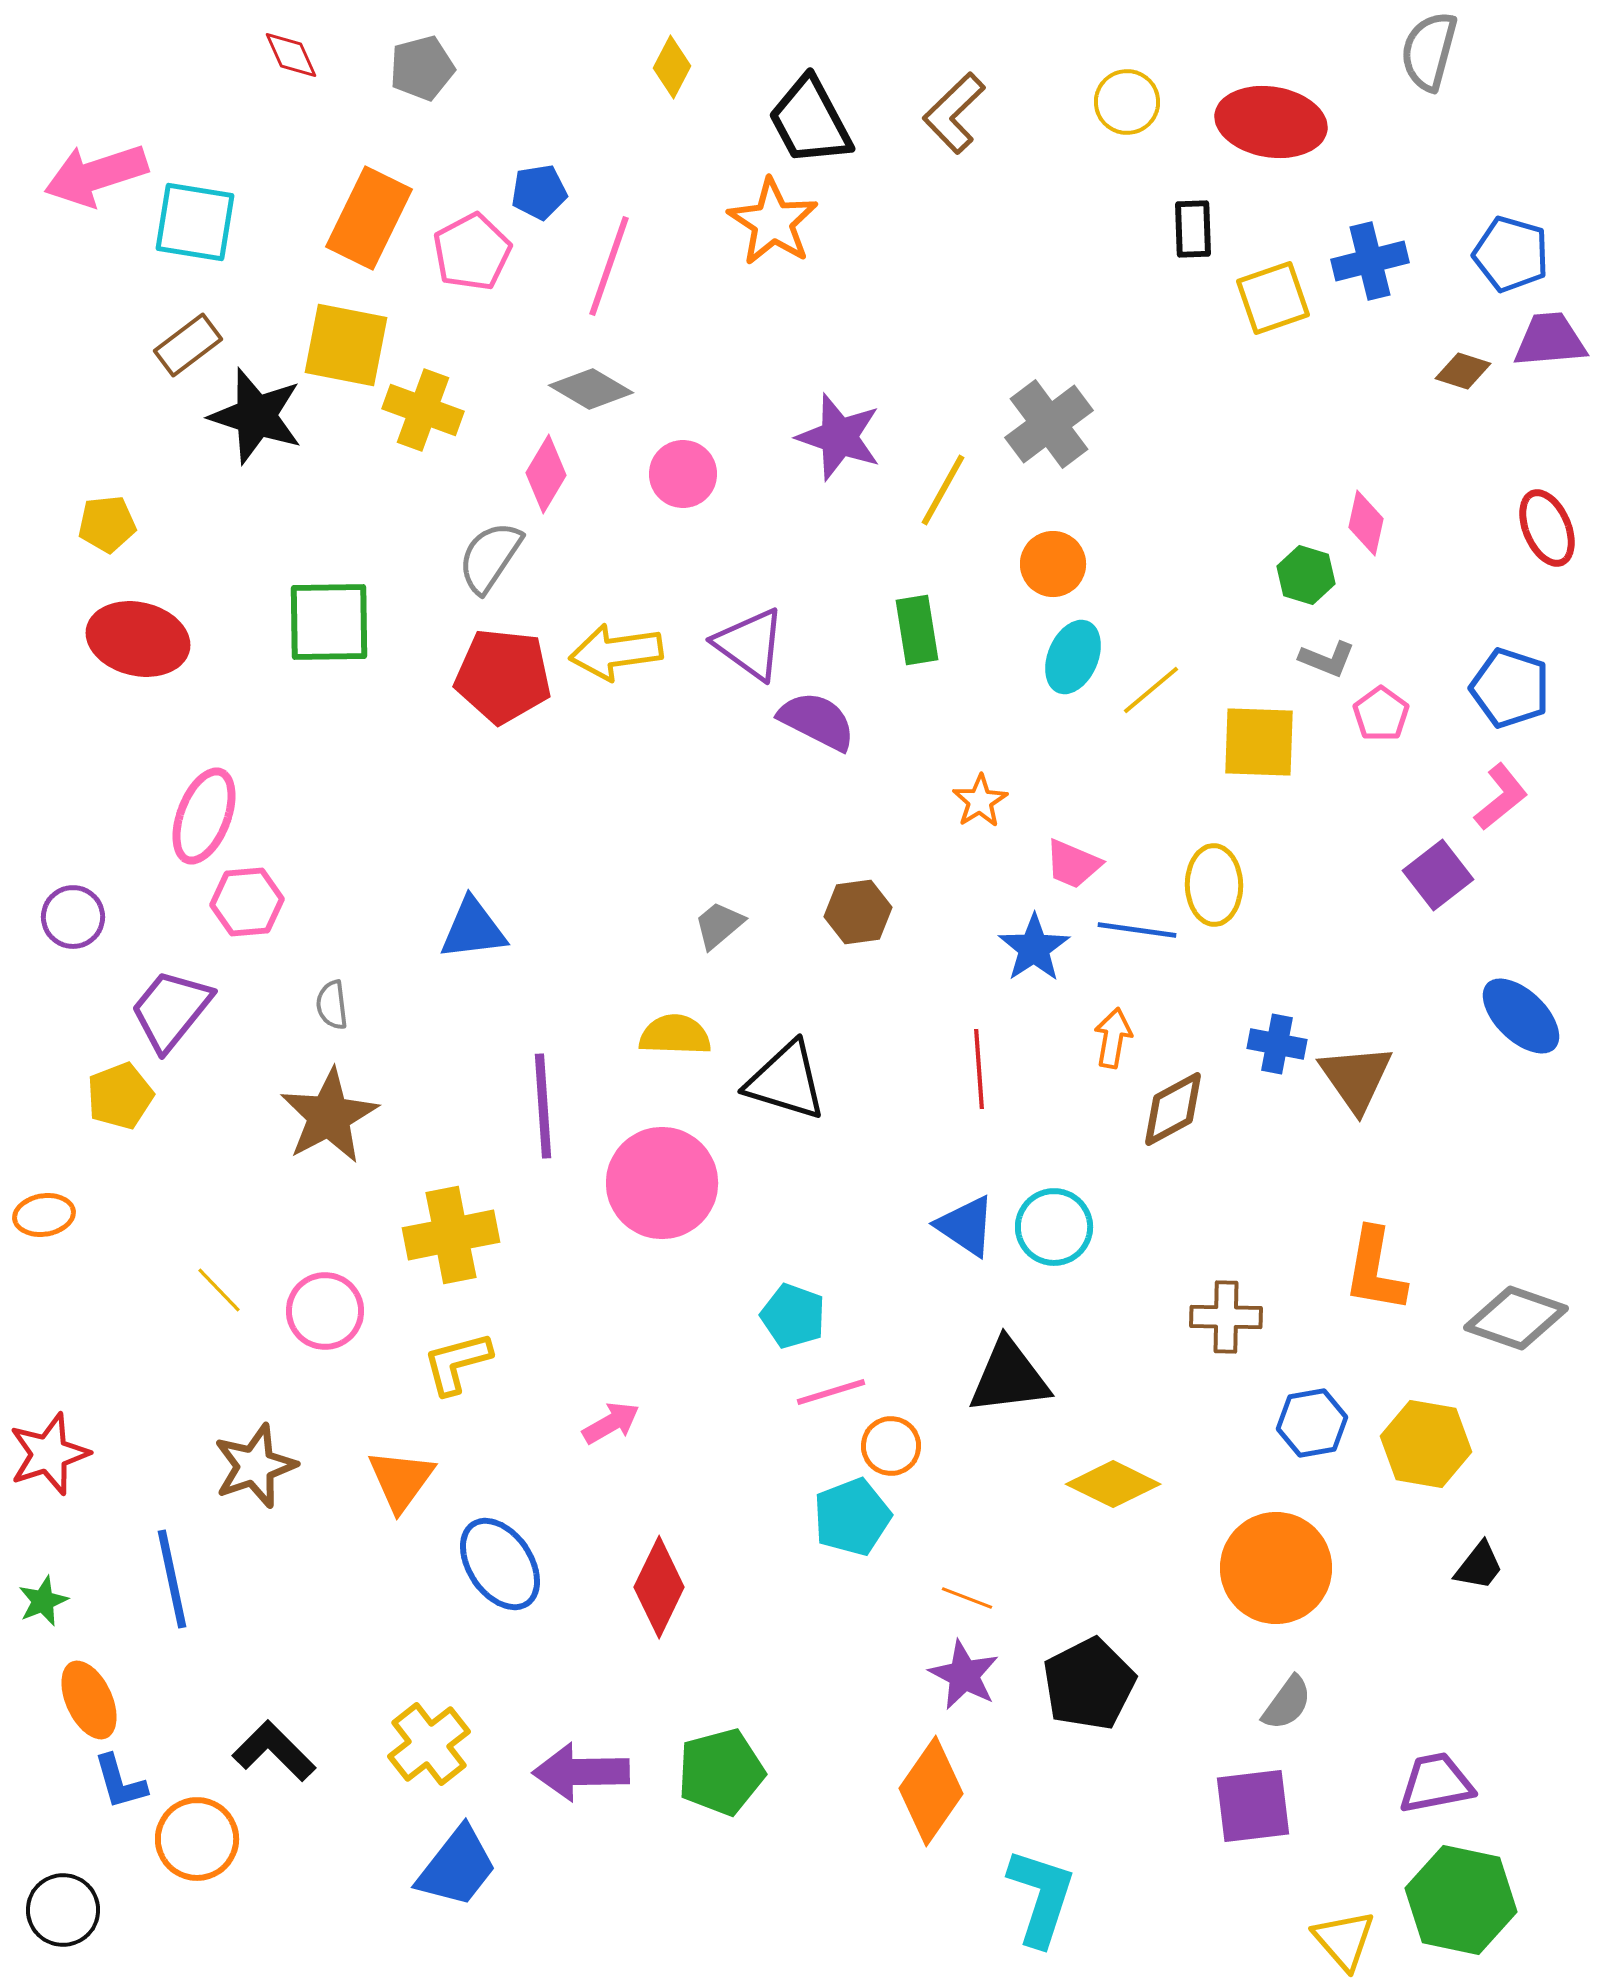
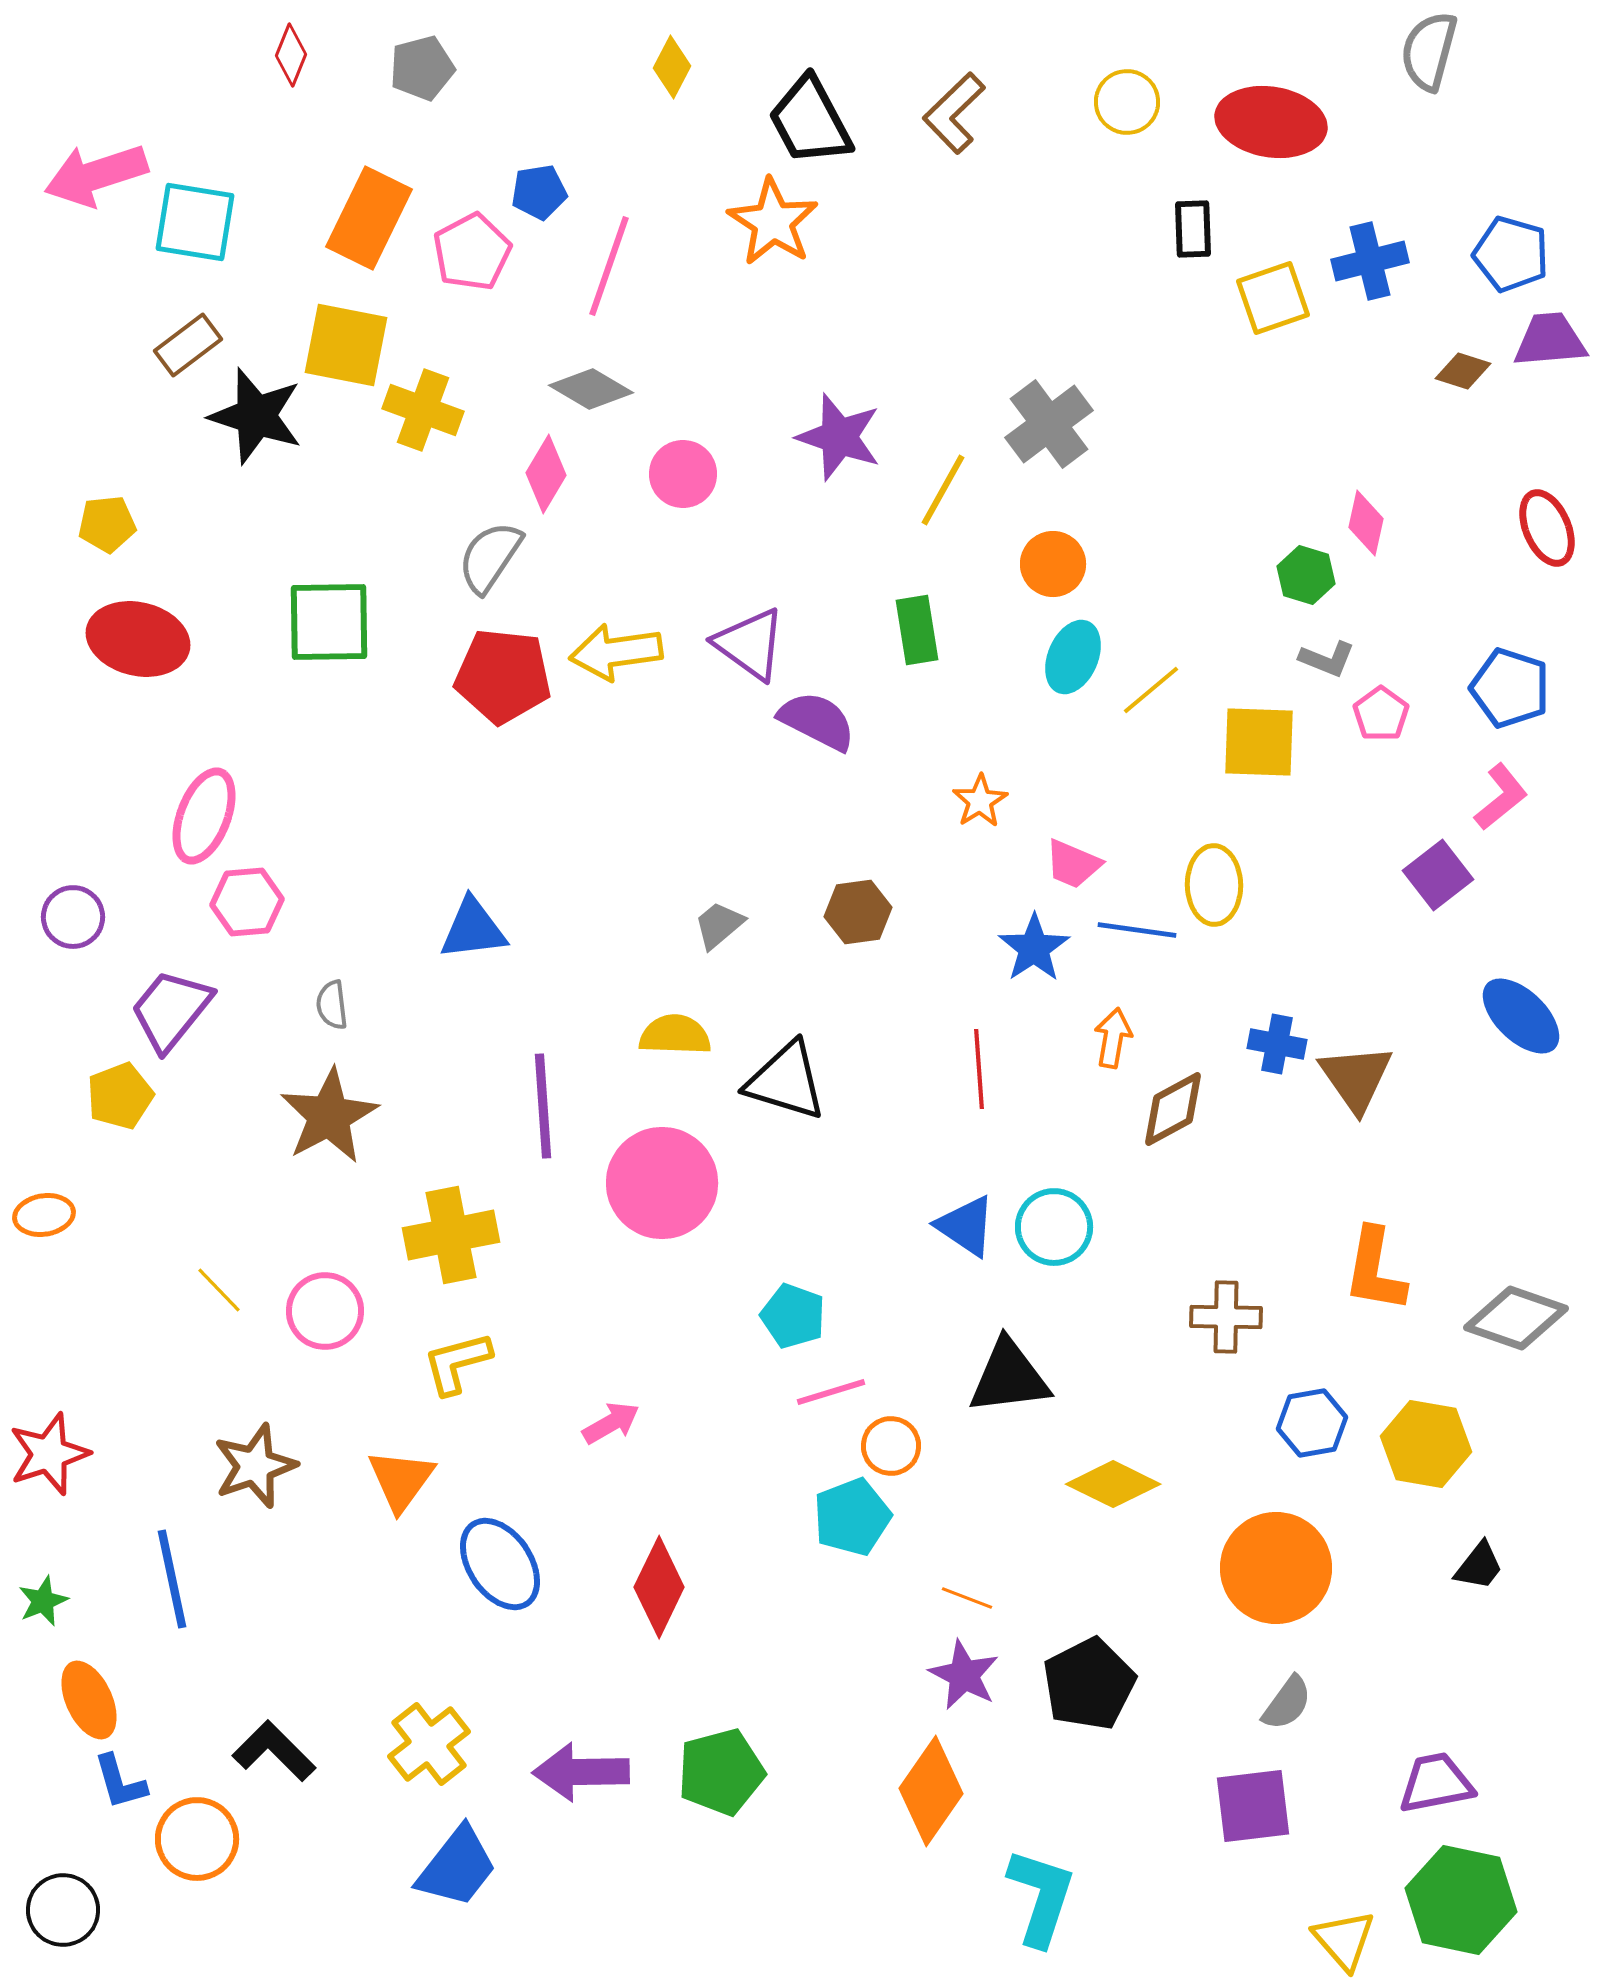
red diamond at (291, 55): rotated 46 degrees clockwise
